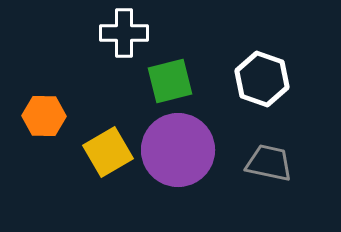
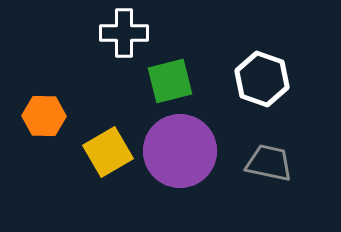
purple circle: moved 2 px right, 1 px down
